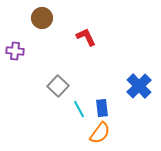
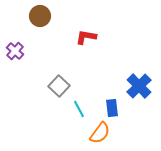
brown circle: moved 2 px left, 2 px up
red L-shape: rotated 55 degrees counterclockwise
purple cross: rotated 36 degrees clockwise
gray square: moved 1 px right
blue rectangle: moved 10 px right
